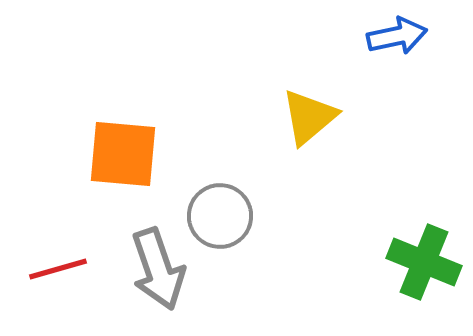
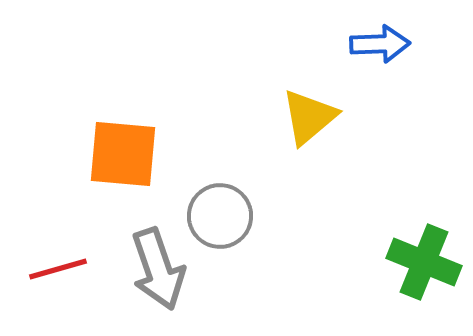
blue arrow: moved 17 px left, 8 px down; rotated 10 degrees clockwise
